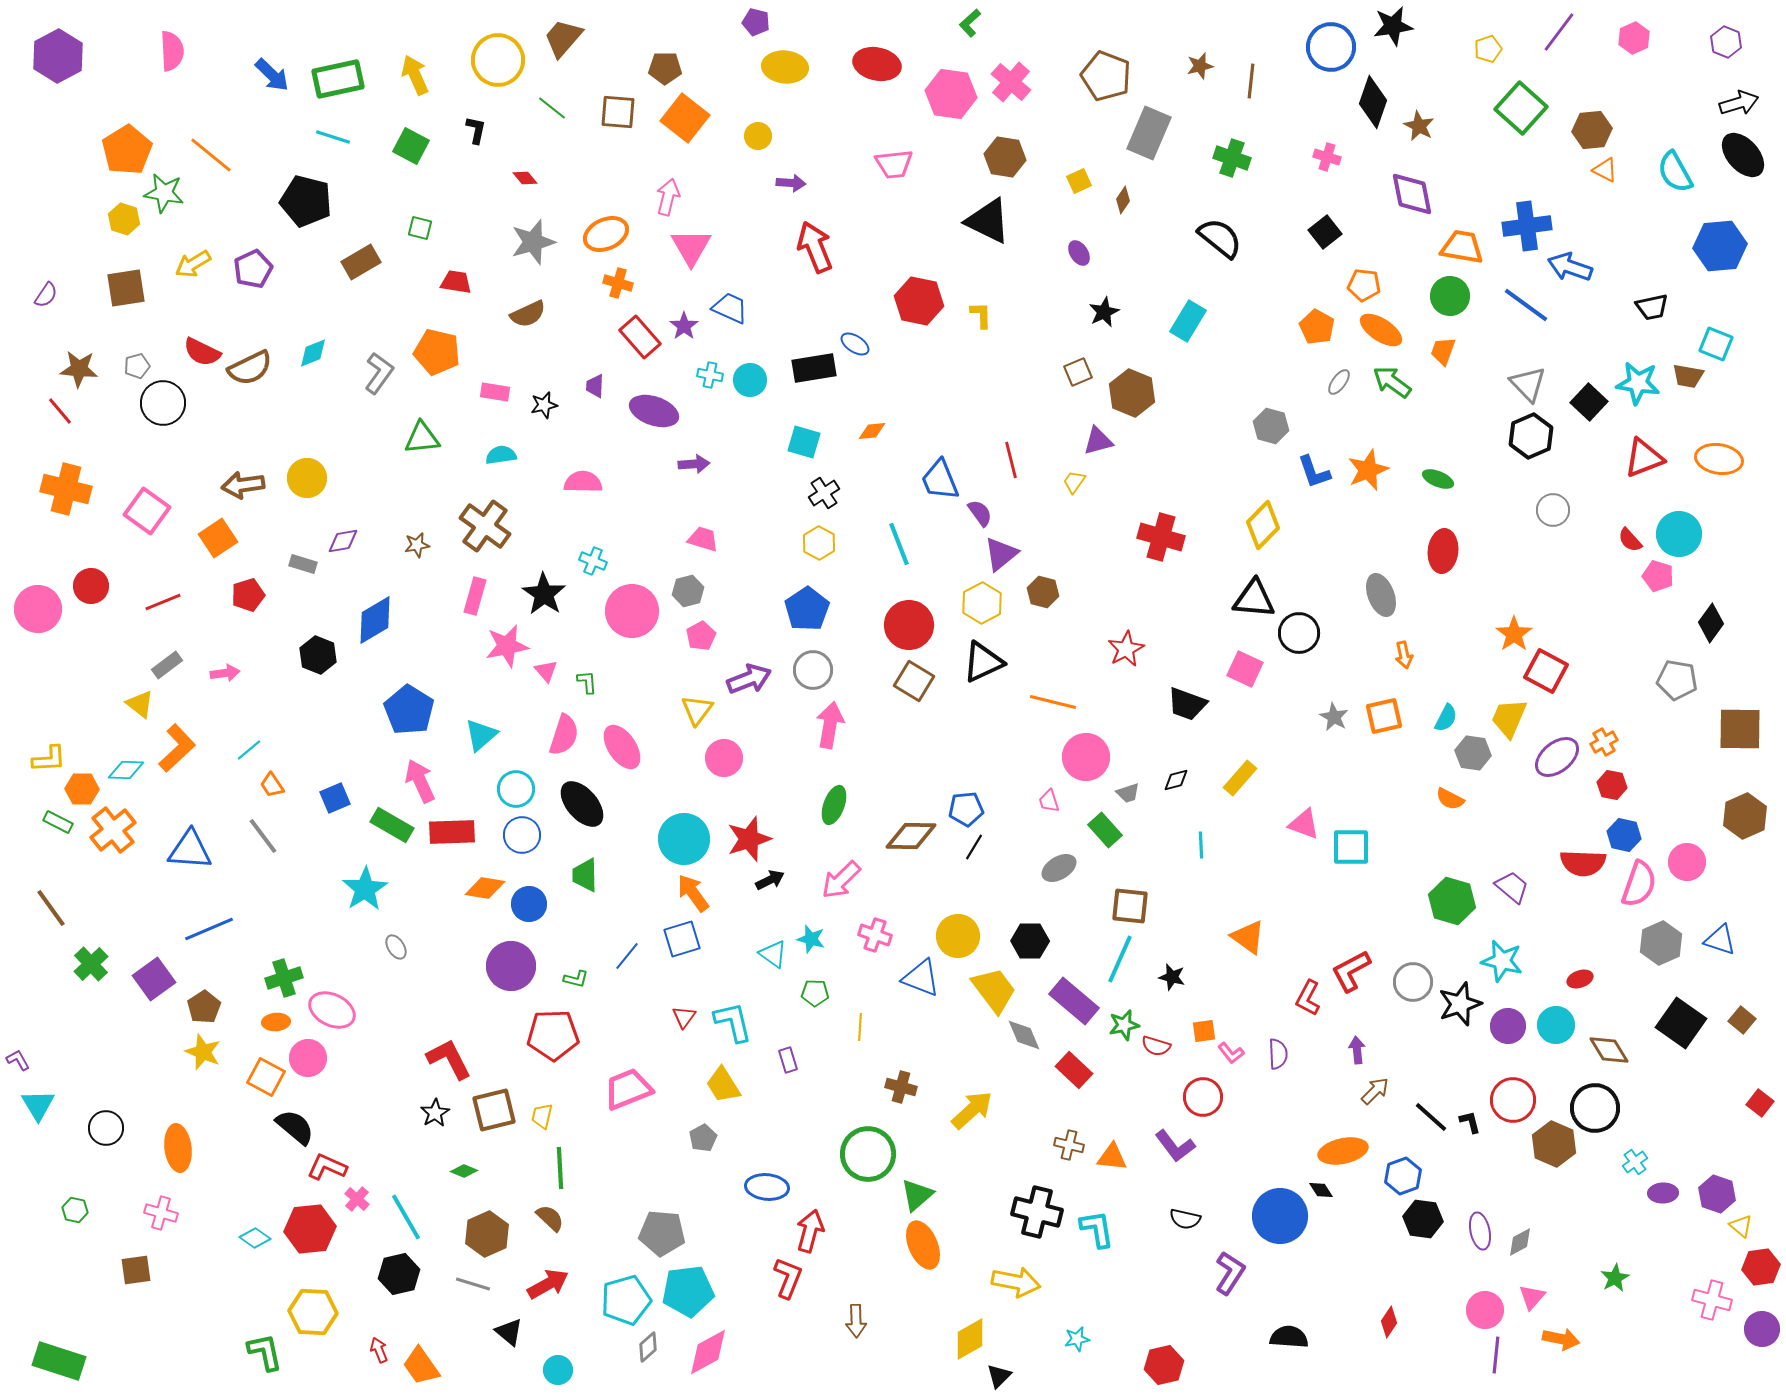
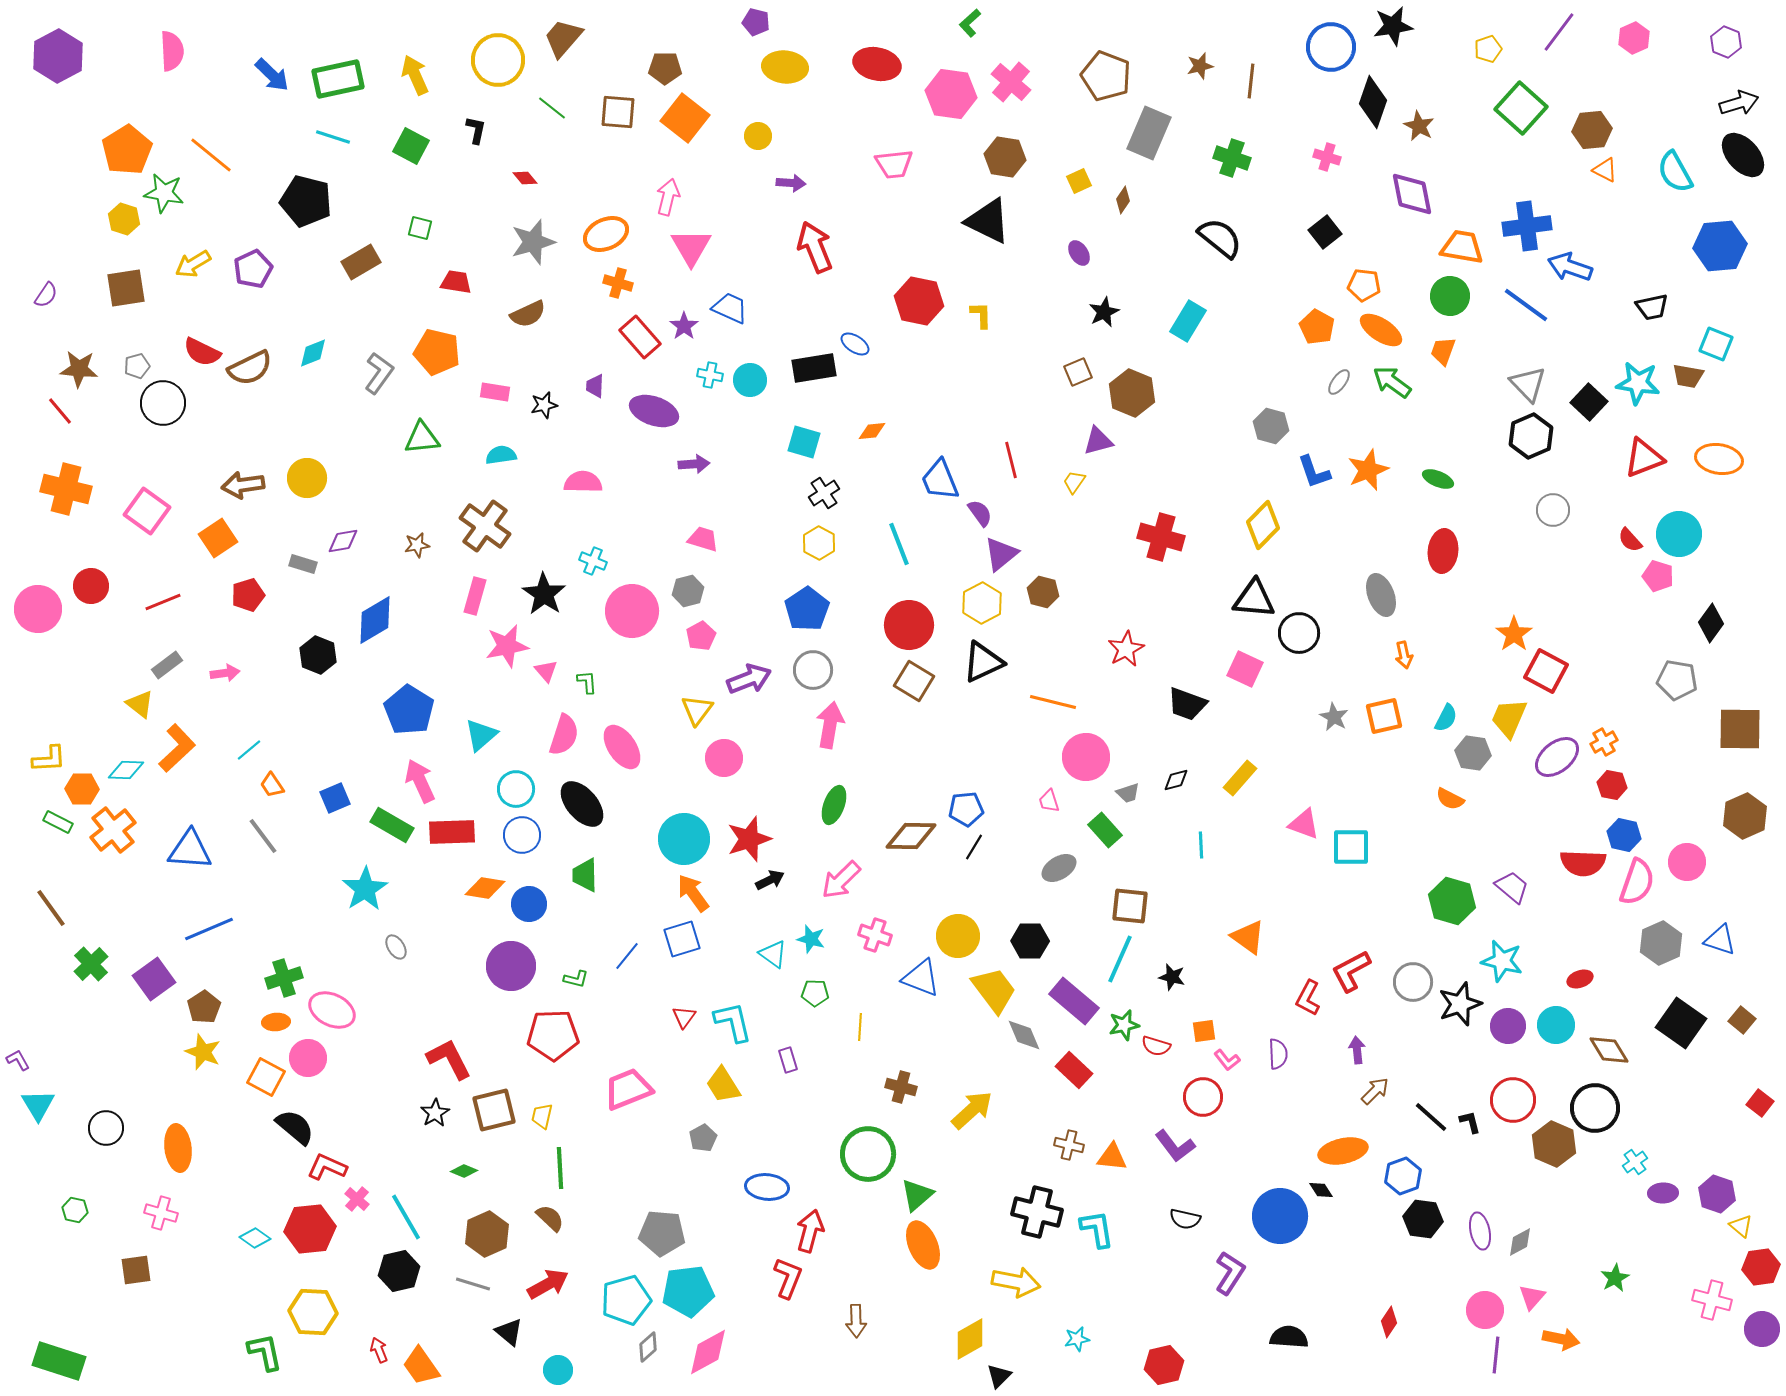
pink semicircle at (1639, 884): moved 2 px left, 2 px up
pink L-shape at (1231, 1053): moved 4 px left, 7 px down
black hexagon at (399, 1274): moved 3 px up
